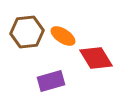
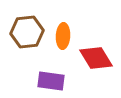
orange ellipse: rotated 60 degrees clockwise
purple rectangle: rotated 24 degrees clockwise
